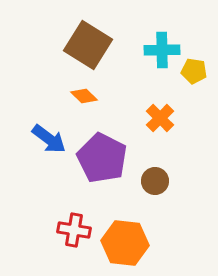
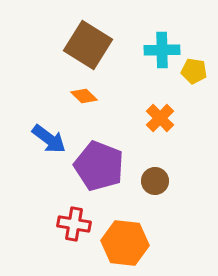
purple pentagon: moved 3 px left, 8 px down; rotated 6 degrees counterclockwise
red cross: moved 6 px up
